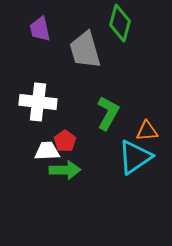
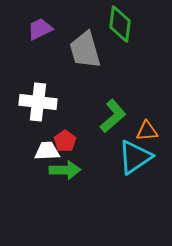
green diamond: moved 1 px down; rotated 9 degrees counterclockwise
purple trapezoid: rotated 76 degrees clockwise
green L-shape: moved 5 px right, 3 px down; rotated 20 degrees clockwise
